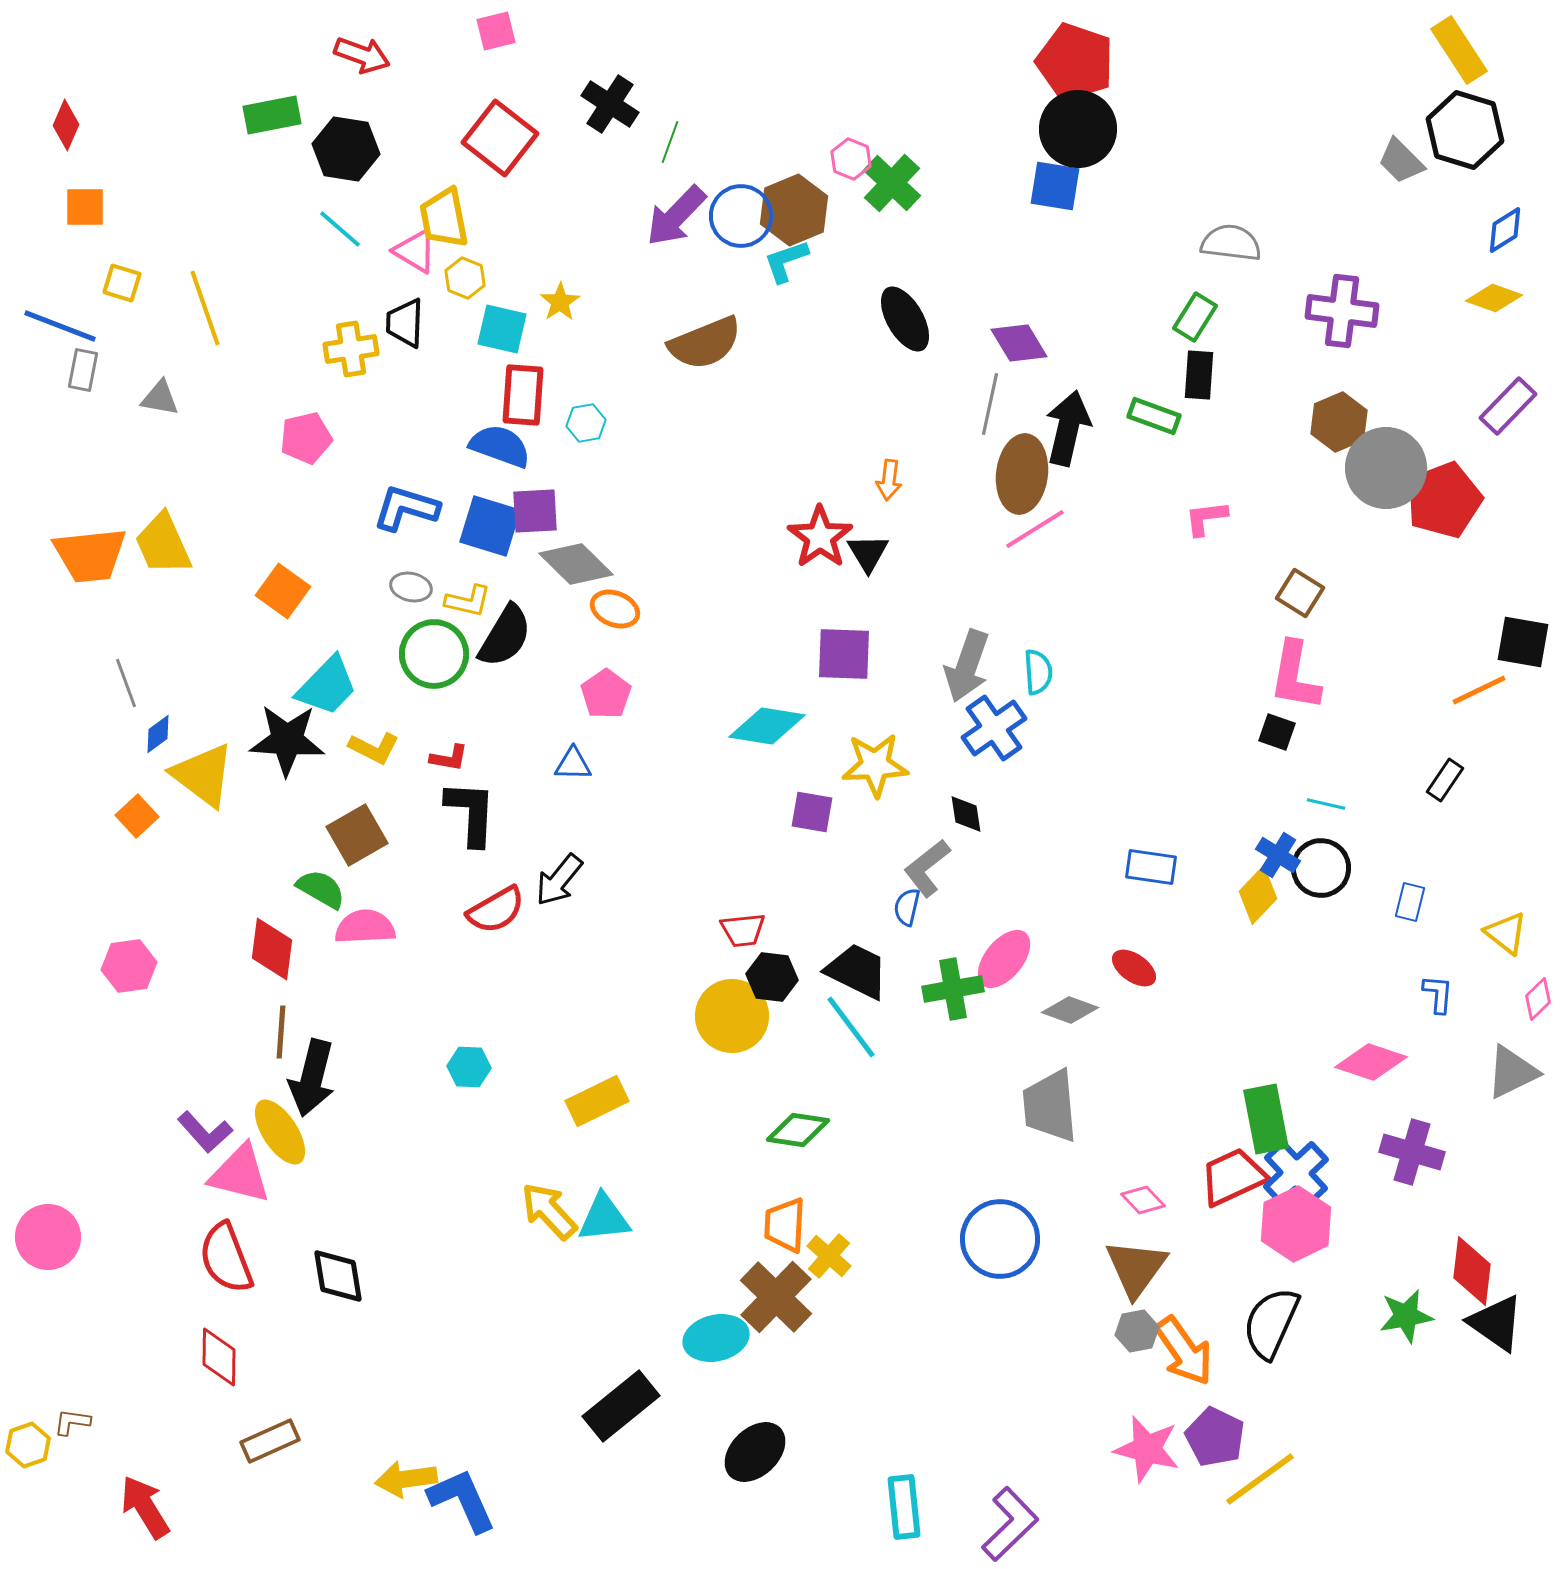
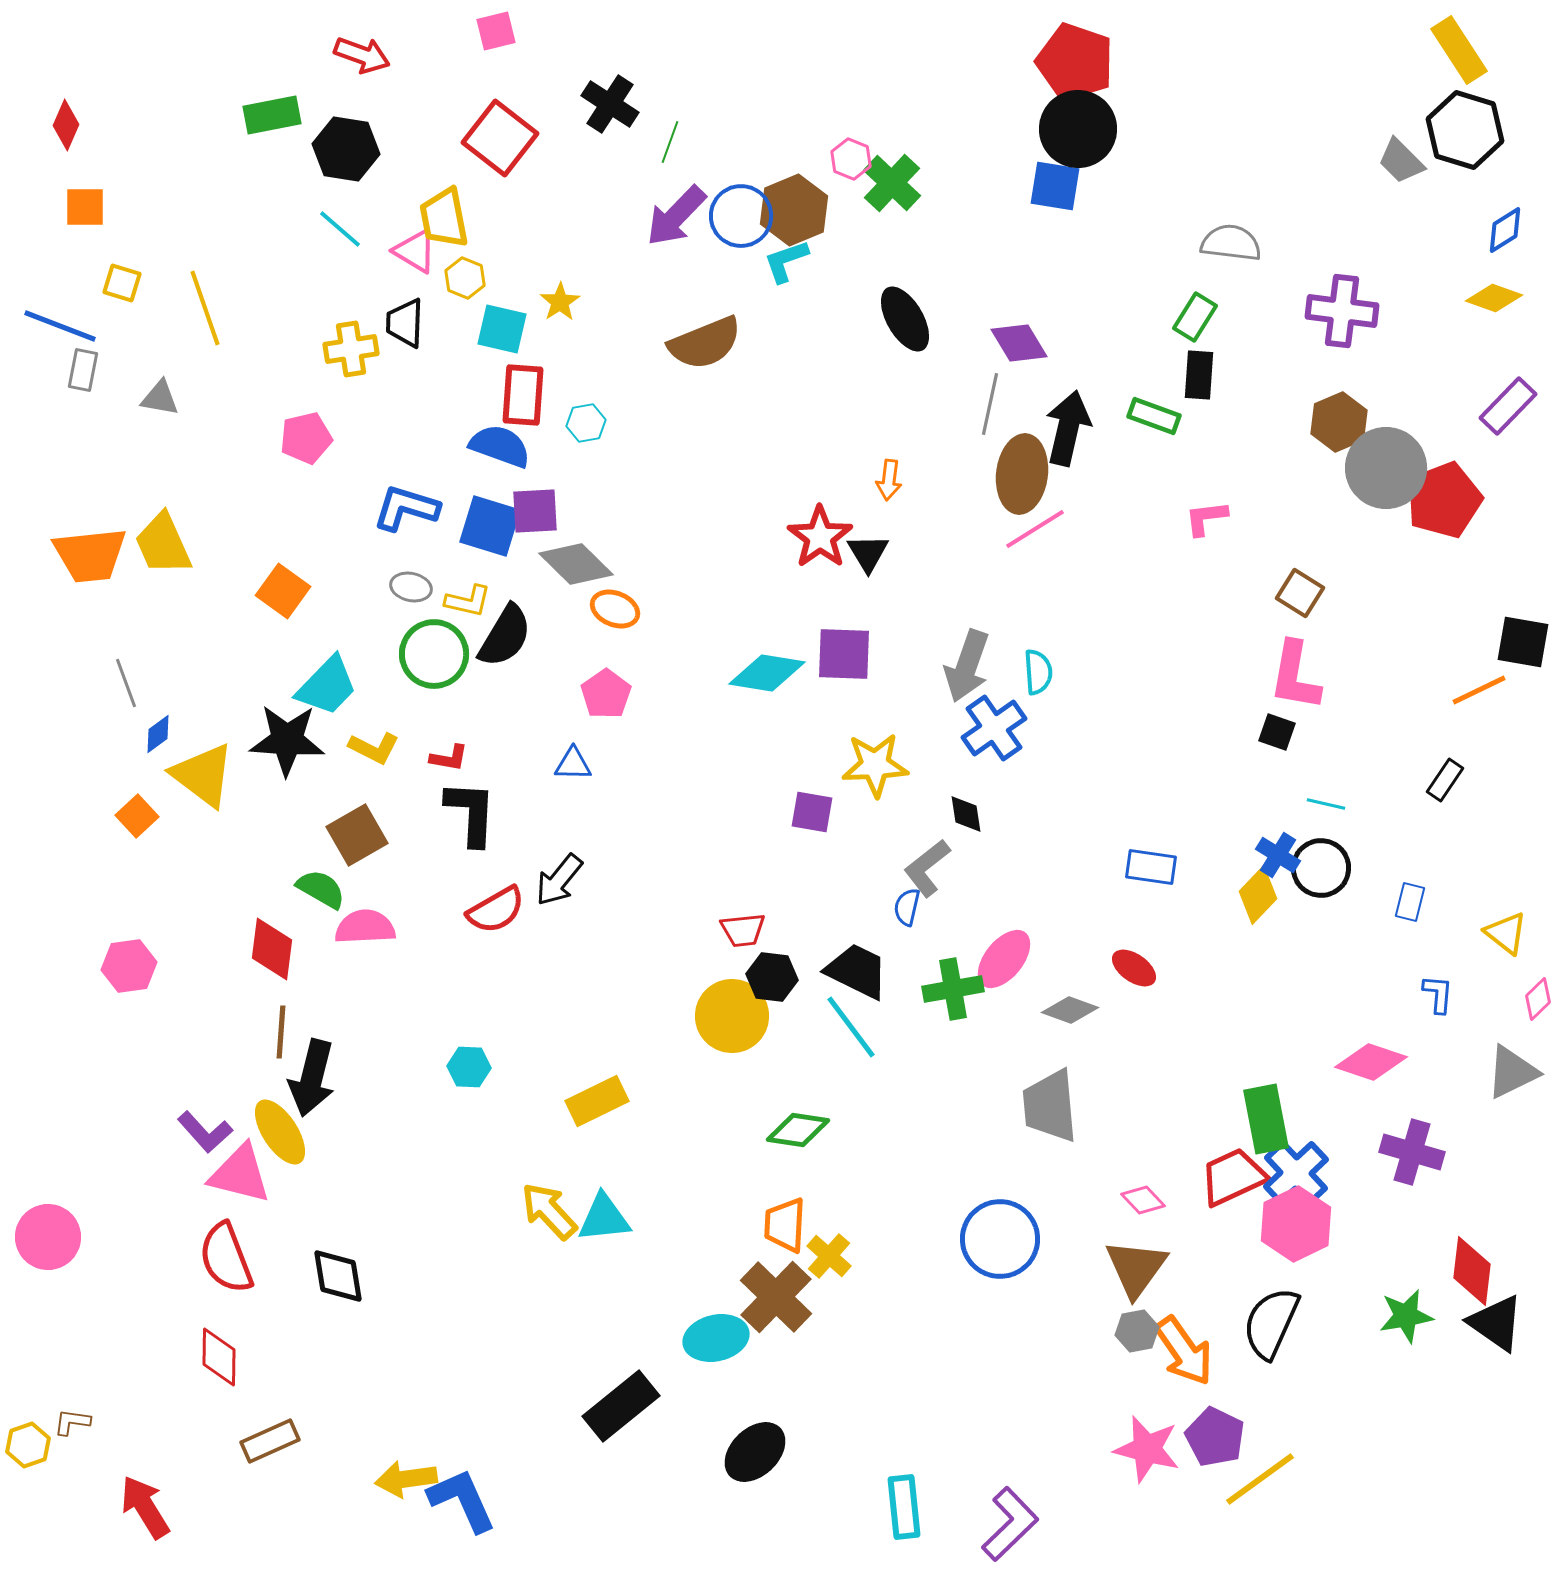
cyan diamond at (767, 726): moved 53 px up
